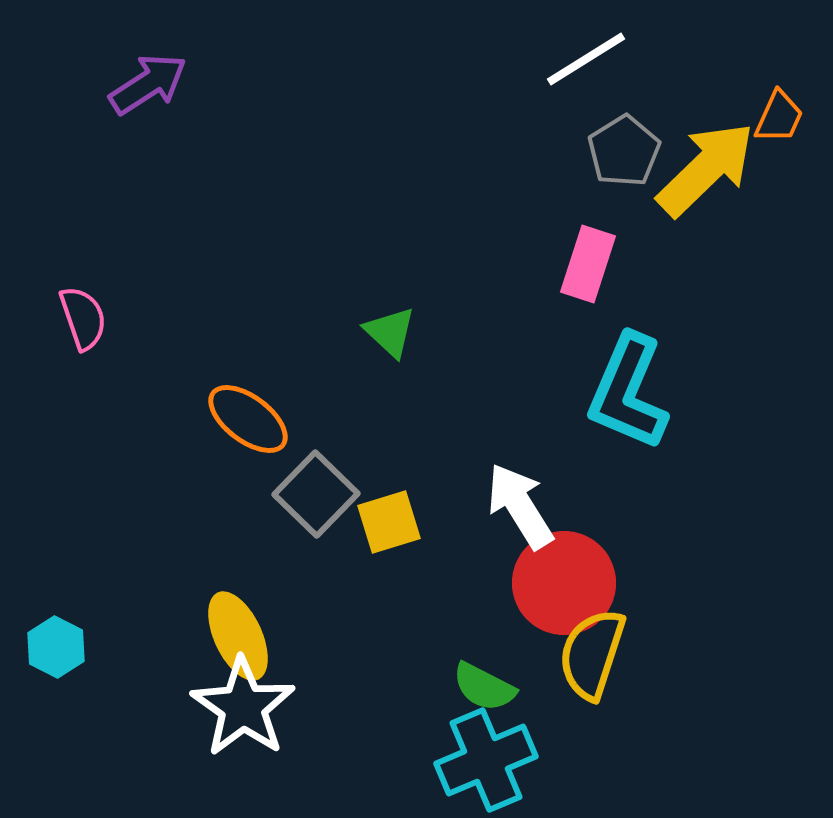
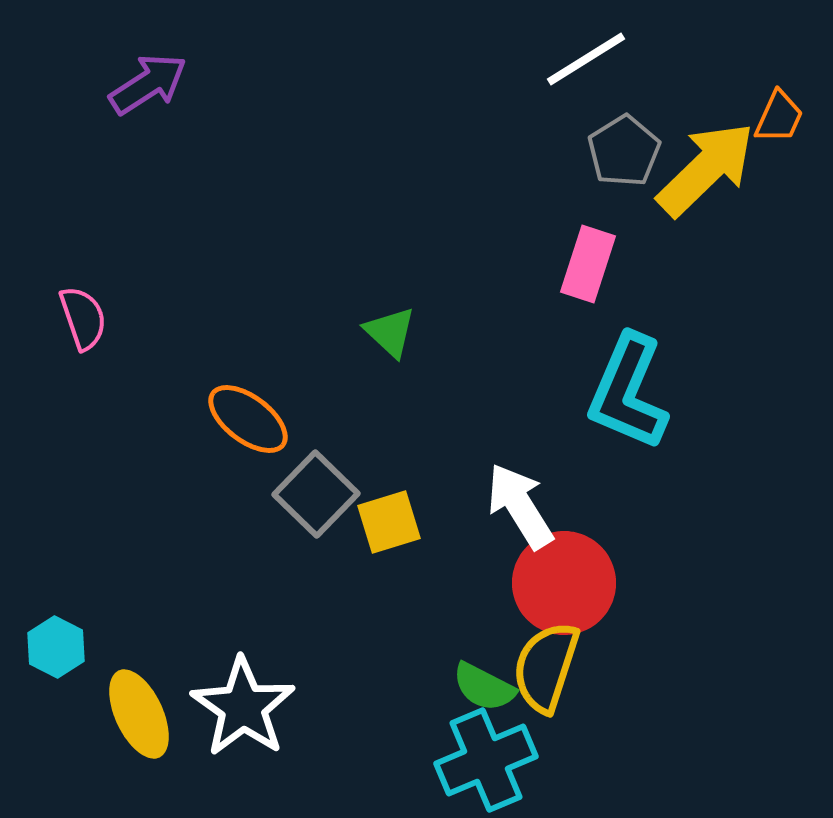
yellow ellipse: moved 99 px left, 78 px down
yellow semicircle: moved 46 px left, 13 px down
